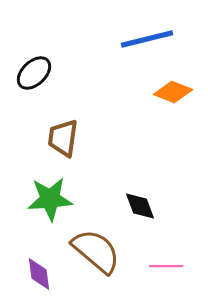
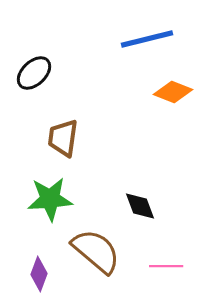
purple diamond: rotated 28 degrees clockwise
